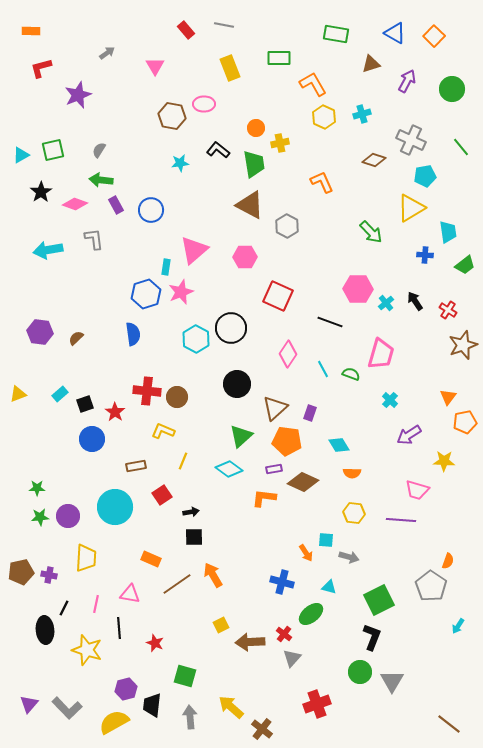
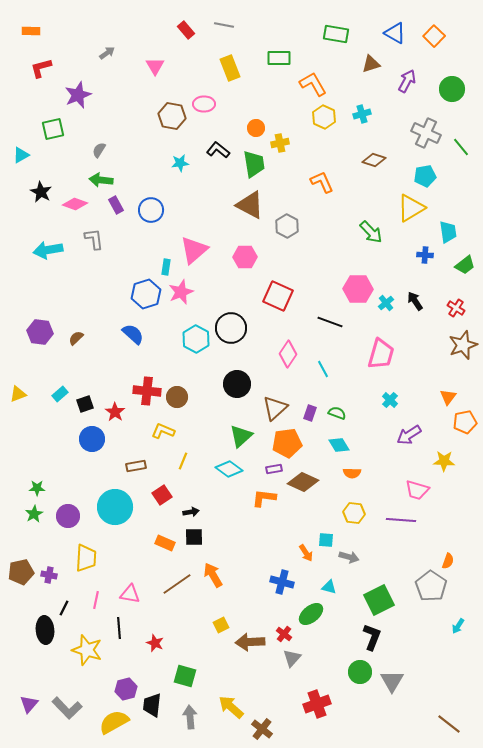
gray cross at (411, 140): moved 15 px right, 7 px up
green square at (53, 150): moved 21 px up
black star at (41, 192): rotated 10 degrees counterclockwise
red cross at (448, 310): moved 8 px right, 2 px up
blue semicircle at (133, 334): rotated 40 degrees counterclockwise
green semicircle at (351, 374): moved 14 px left, 39 px down
orange pentagon at (287, 441): moved 2 px down; rotated 16 degrees counterclockwise
green star at (40, 517): moved 6 px left, 3 px up; rotated 24 degrees counterclockwise
orange rectangle at (151, 559): moved 14 px right, 16 px up
pink line at (96, 604): moved 4 px up
